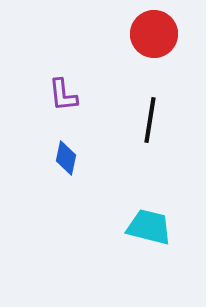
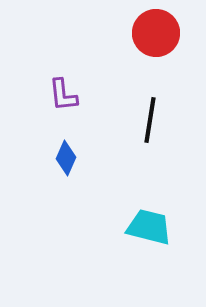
red circle: moved 2 px right, 1 px up
blue diamond: rotated 12 degrees clockwise
